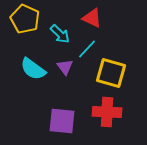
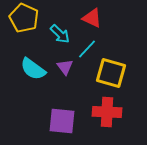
yellow pentagon: moved 1 px left, 1 px up
